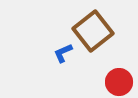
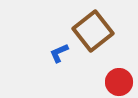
blue L-shape: moved 4 px left
